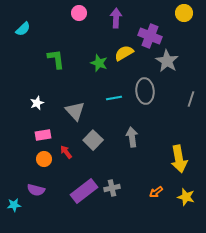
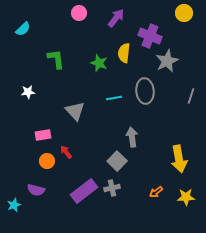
purple arrow: rotated 36 degrees clockwise
yellow semicircle: rotated 54 degrees counterclockwise
gray star: rotated 15 degrees clockwise
gray line: moved 3 px up
white star: moved 9 px left, 11 px up; rotated 16 degrees clockwise
gray square: moved 24 px right, 21 px down
orange circle: moved 3 px right, 2 px down
yellow star: rotated 18 degrees counterclockwise
cyan star: rotated 16 degrees counterclockwise
